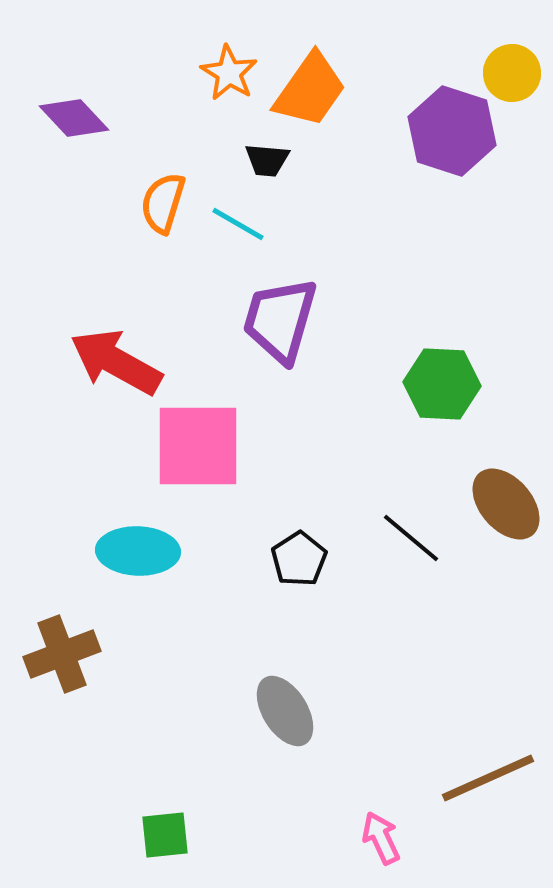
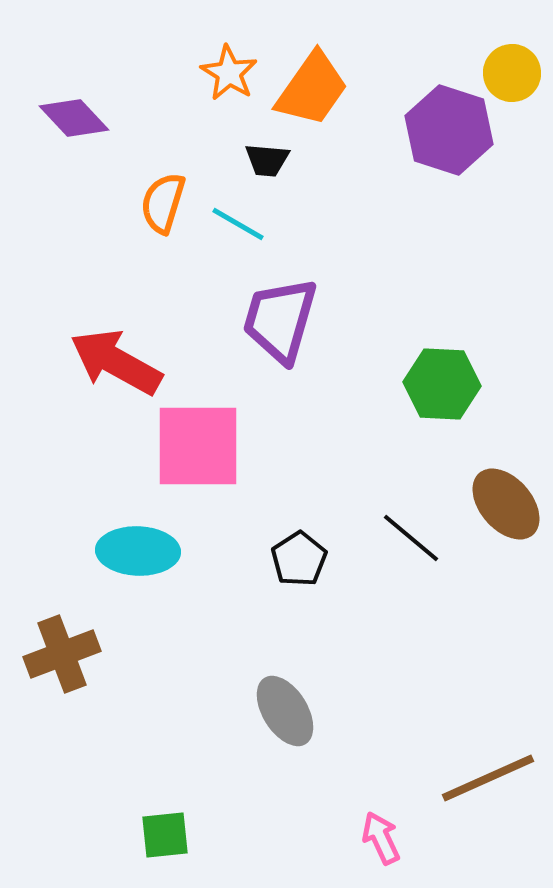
orange trapezoid: moved 2 px right, 1 px up
purple hexagon: moved 3 px left, 1 px up
